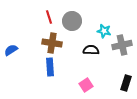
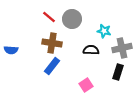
red line: rotated 32 degrees counterclockwise
gray circle: moved 2 px up
gray cross: moved 3 px down
blue semicircle: rotated 144 degrees counterclockwise
blue rectangle: moved 2 px right, 1 px up; rotated 42 degrees clockwise
black rectangle: moved 8 px left, 11 px up
